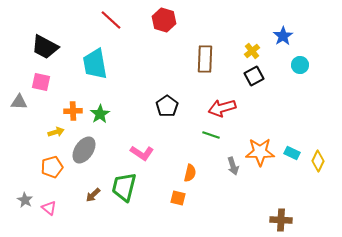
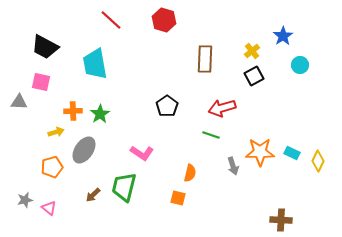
gray star: rotated 28 degrees clockwise
